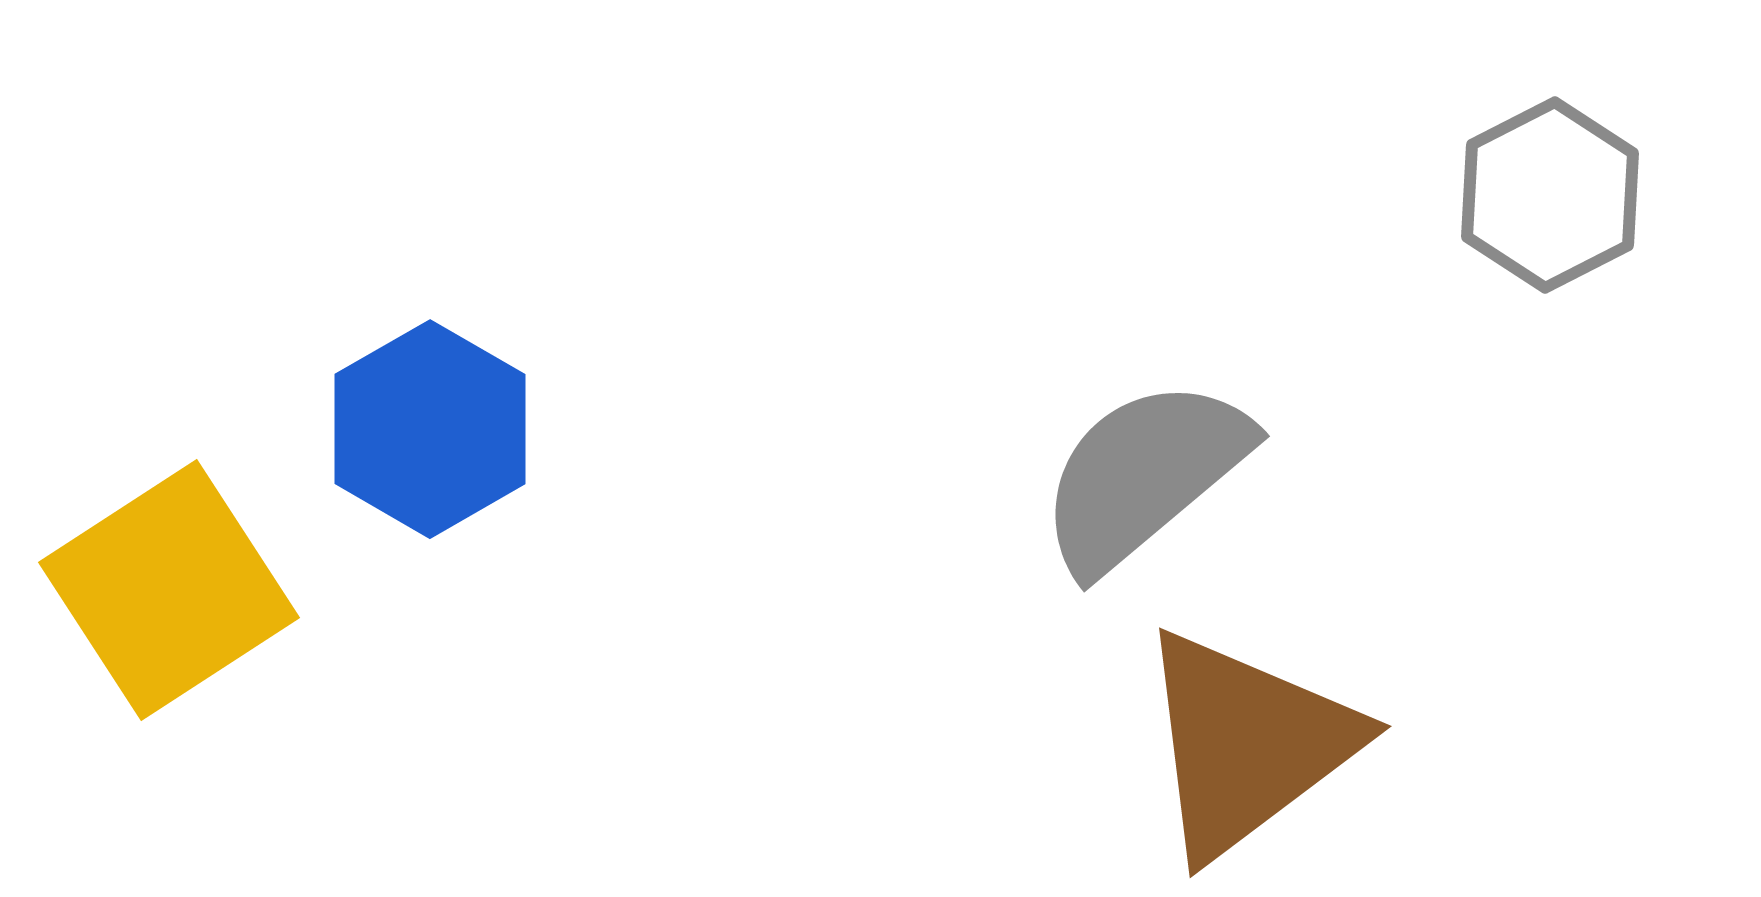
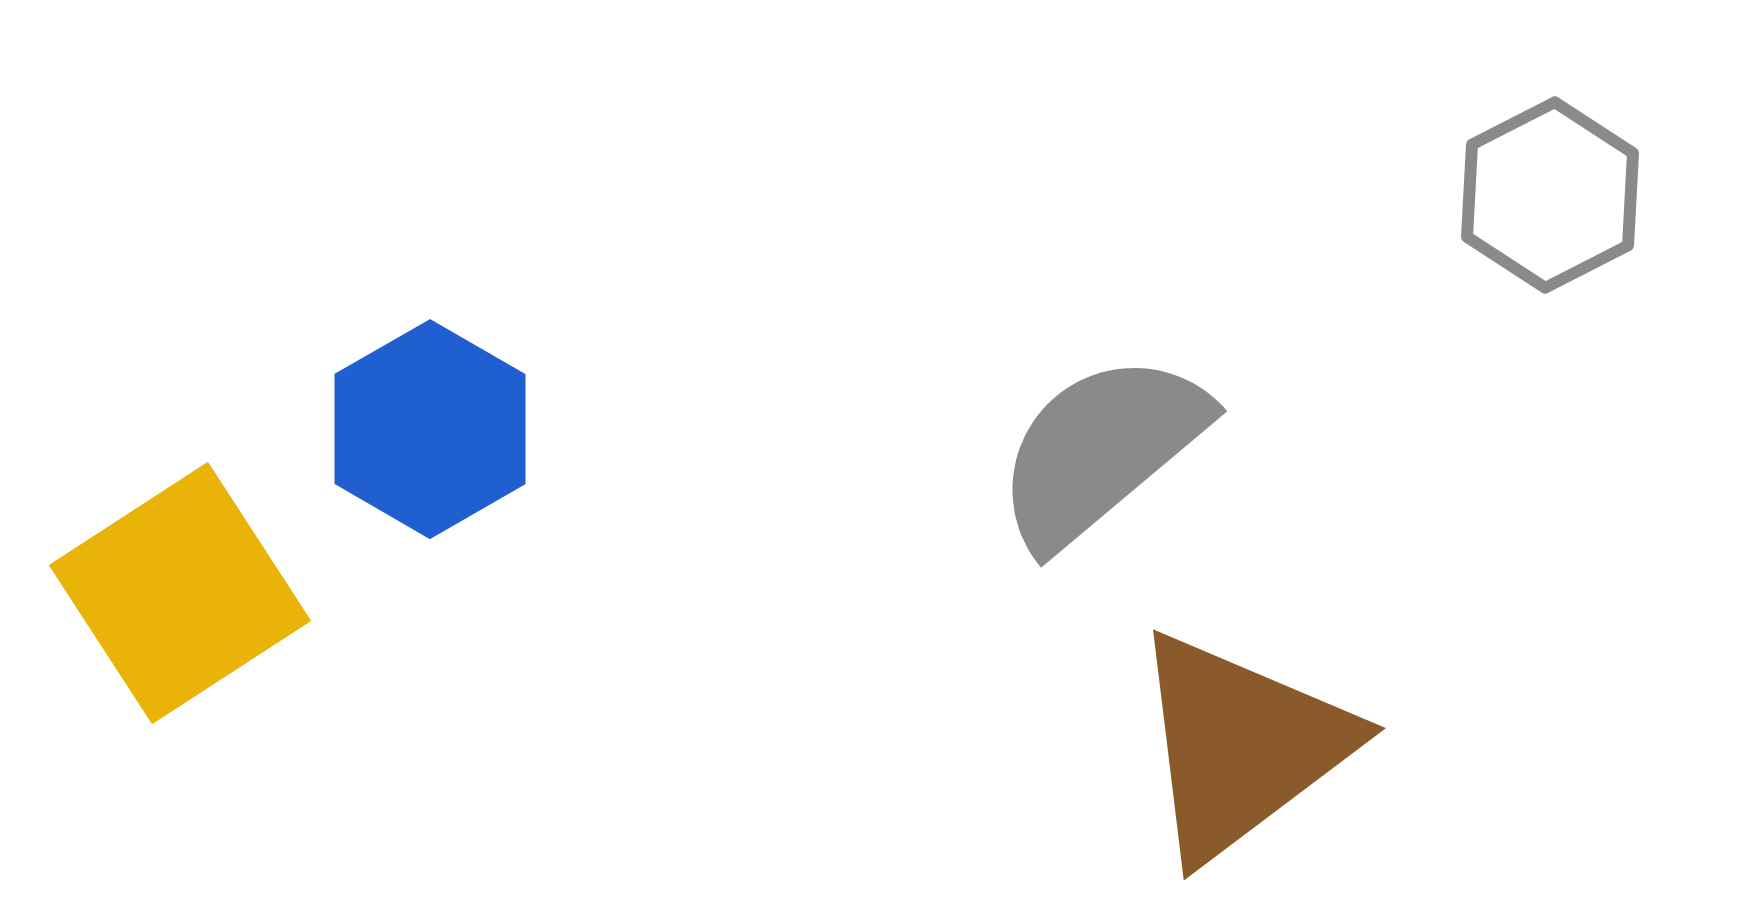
gray semicircle: moved 43 px left, 25 px up
yellow square: moved 11 px right, 3 px down
brown triangle: moved 6 px left, 2 px down
